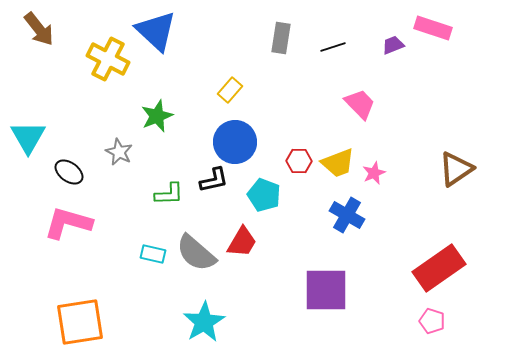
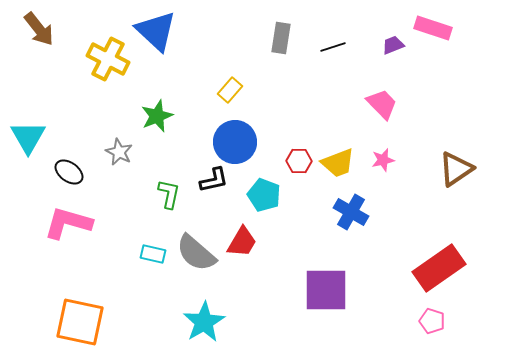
pink trapezoid: moved 22 px right
pink star: moved 9 px right, 13 px up; rotated 10 degrees clockwise
green L-shape: rotated 76 degrees counterclockwise
blue cross: moved 4 px right, 3 px up
orange square: rotated 21 degrees clockwise
